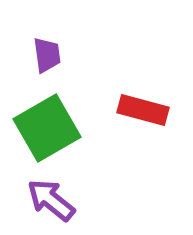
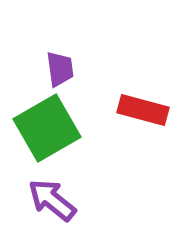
purple trapezoid: moved 13 px right, 14 px down
purple arrow: moved 1 px right
